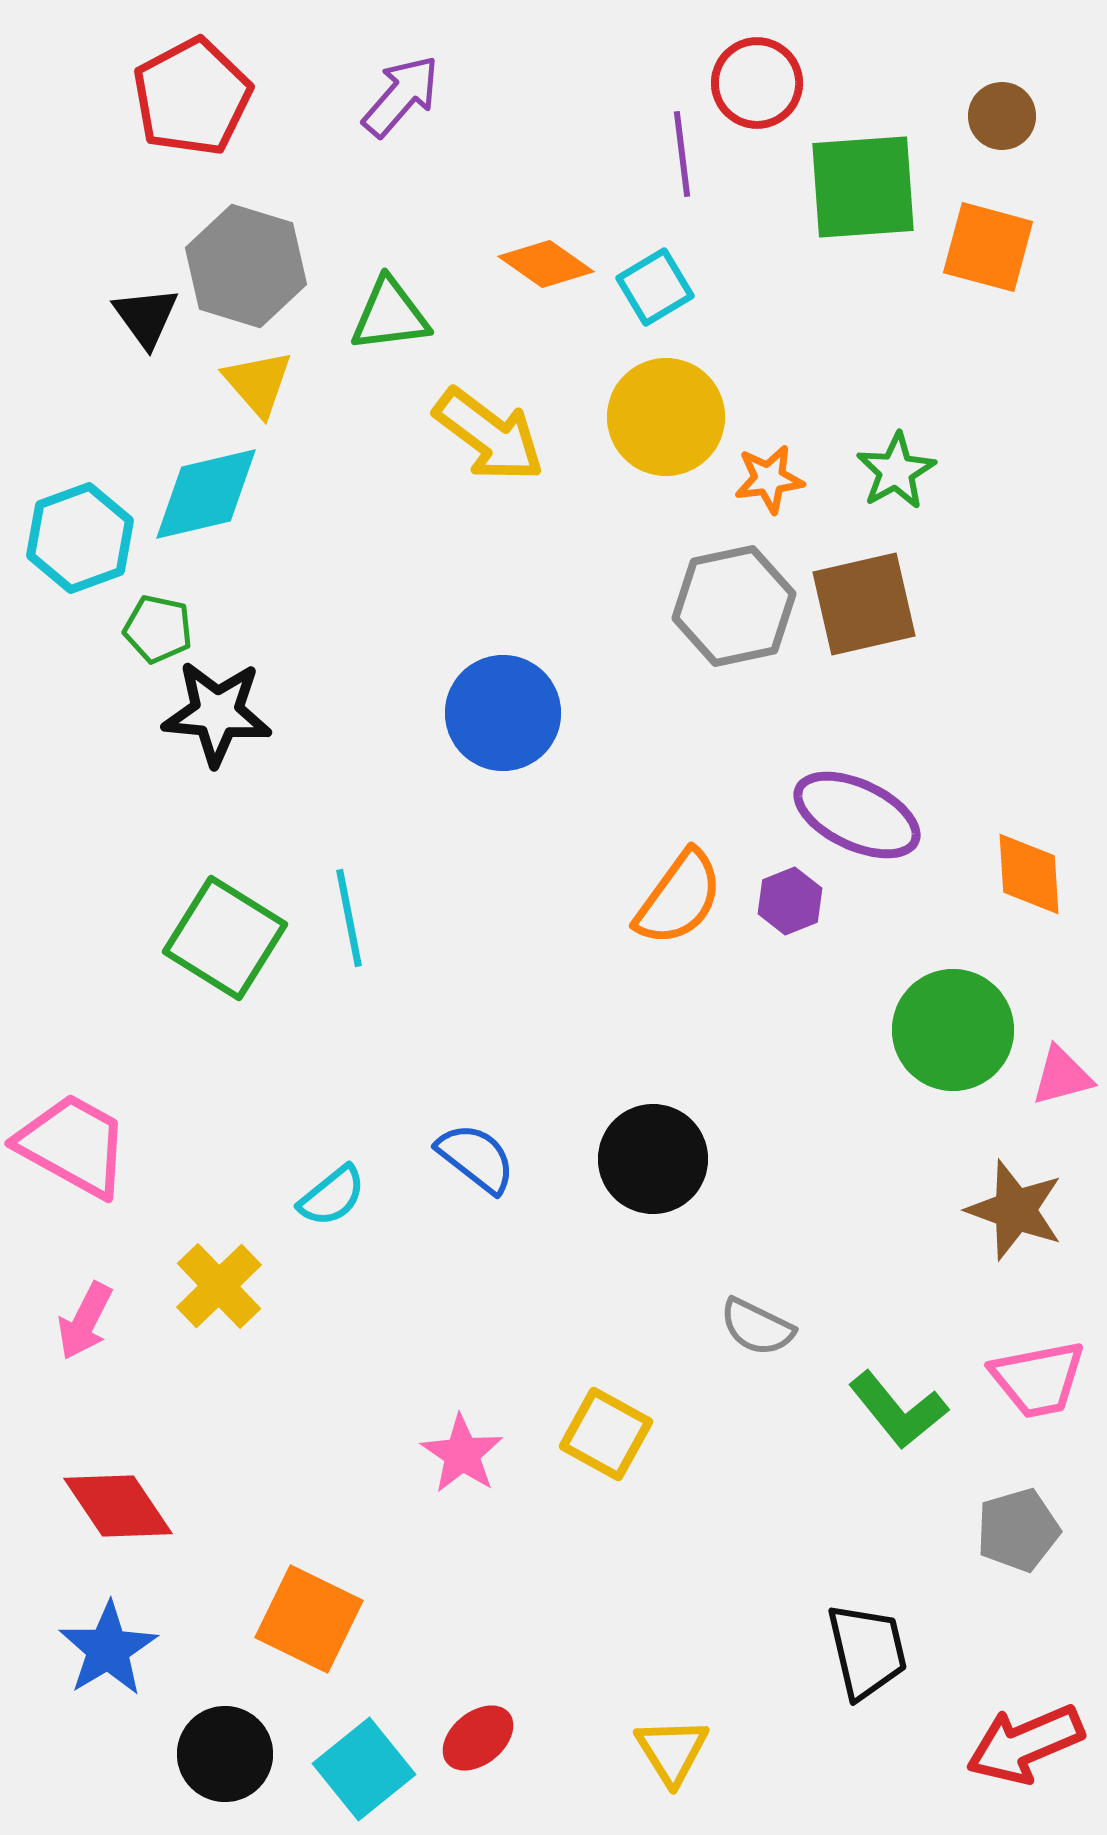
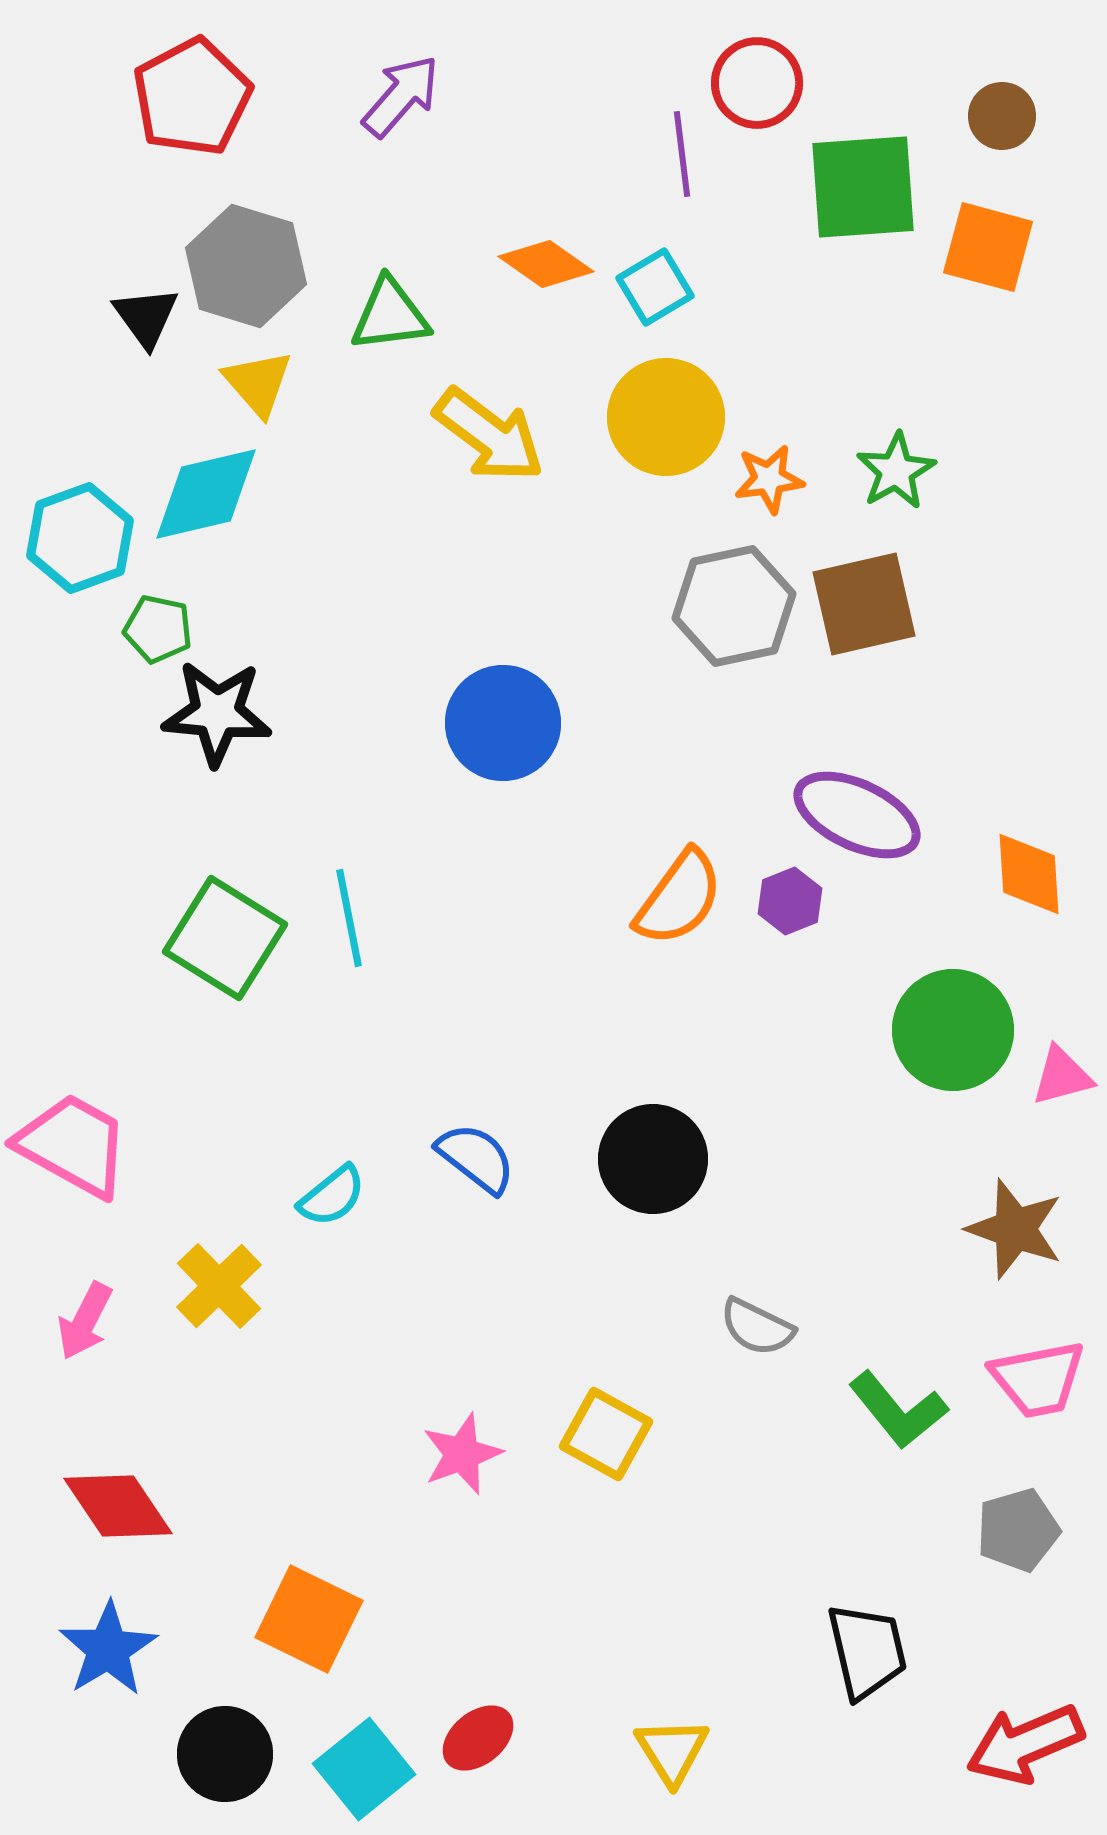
blue circle at (503, 713): moved 10 px down
brown star at (1015, 1210): moved 19 px down
pink star at (462, 1454): rotated 18 degrees clockwise
